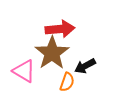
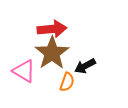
red arrow: moved 8 px left
